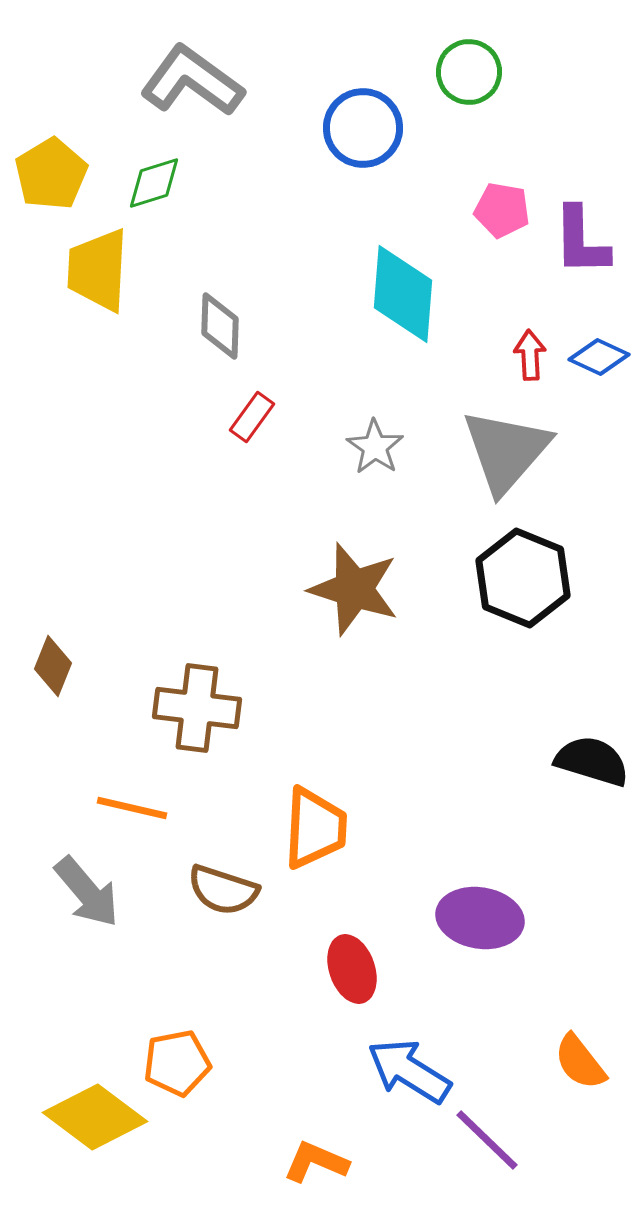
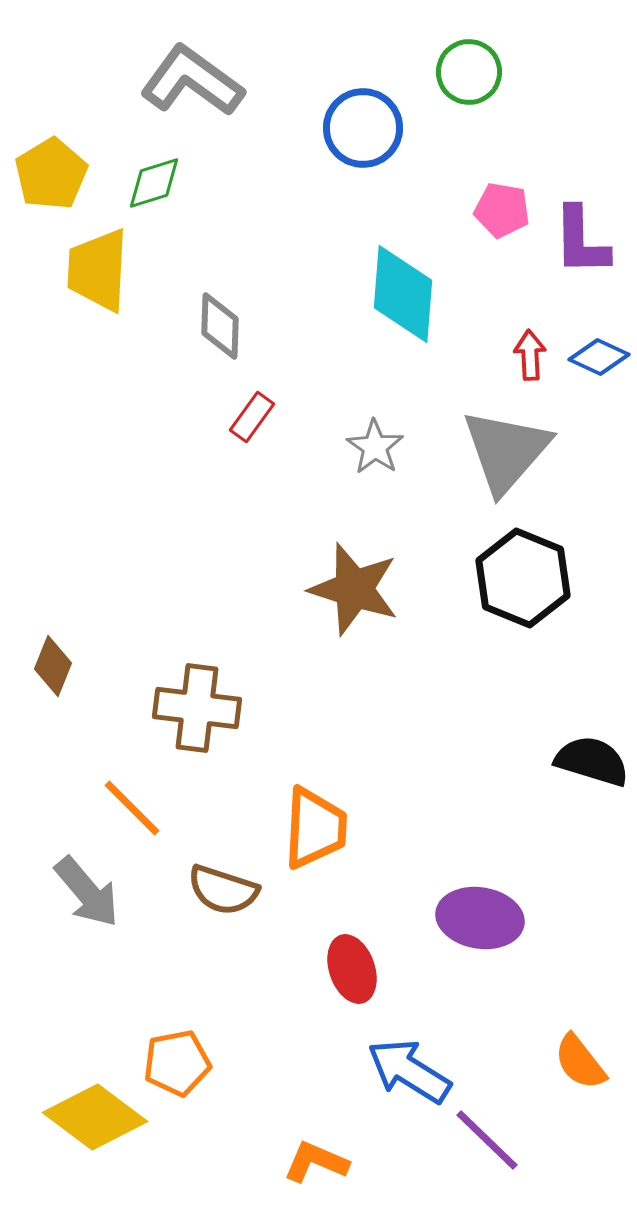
orange line: rotated 32 degrees clockwise
